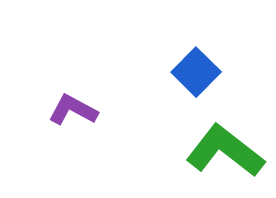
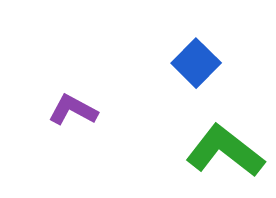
blue square: moved 9 px up
